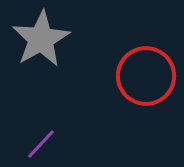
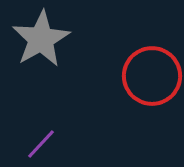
red circle: moved 6 px right
